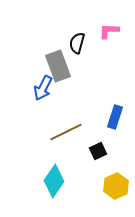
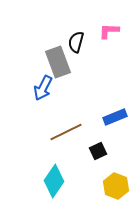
black semicircle: moved 1 px left, 1 px up
gray rectangle: moved 4 px up
blue rectangle: rotated 50 degrees clockwise
yellow hexagon: rotated 15 degrees counterclockwise
